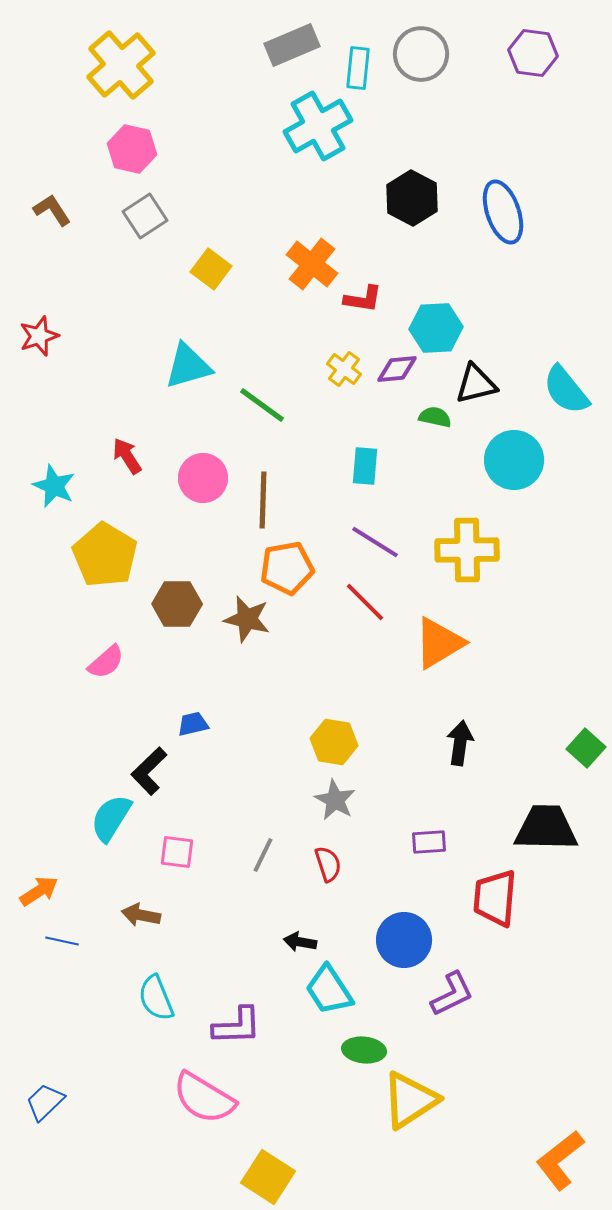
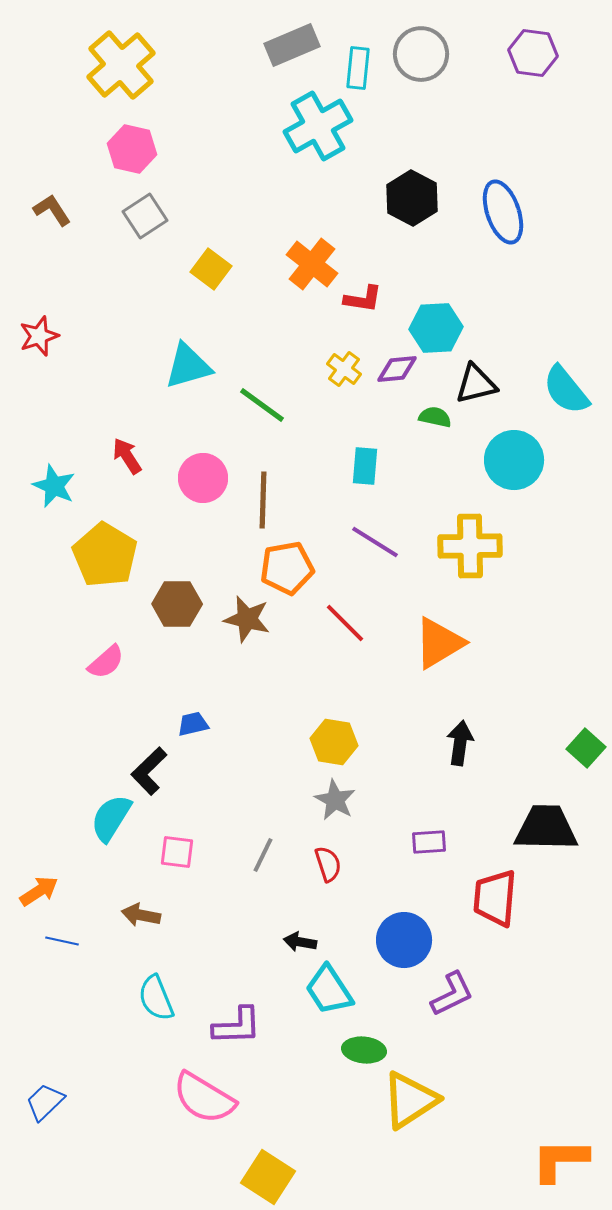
yellow cross at (467, 550): moved 3 px right, 4 px up
red line at (365, 602): moved 20 px left, 21 px down
orange L-shape at (560, 1160): rotated 38 degrees clockwise
